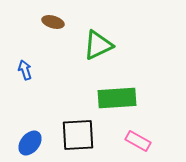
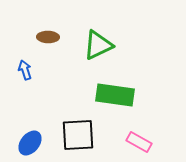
brown ellipse: moved 5 px left, 15 px down; rotated 15 degrees counterclockwise
green rectangle: moved 2 px left, 3 px up; rotated 12 degrees clockwise
pink rectangle: moved 1 px right, 1 px down
